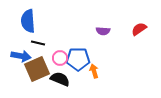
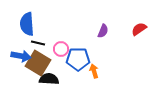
blue semicircle: moved 1 px left, 3 px down
purple semicircle: rotated 72 degrees counterclockwise
pink circle: moved 1 px right, 9 px up
brown square: moved 1 px right, 6 px up; rotated 35 degrees counterclockwise
black semicircle: moved 11 px left; rotated 18 degrees counterclockwise
